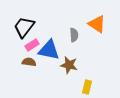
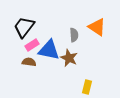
orange triangle: moved 3 px down
brown star: moved 7 px up; rotated 12 degrees clockwise
